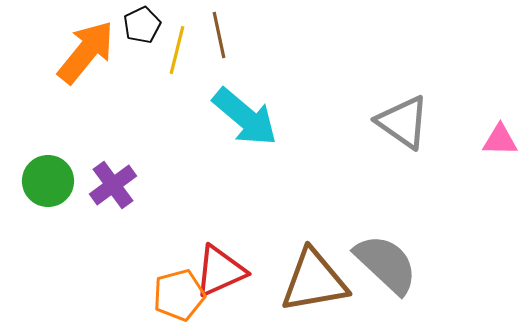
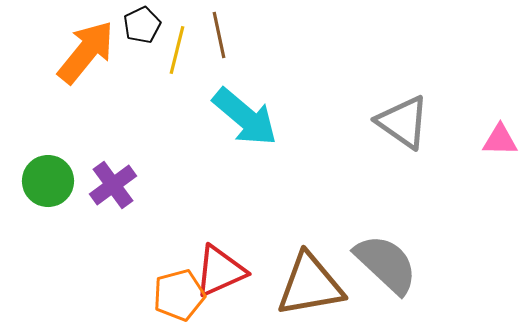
brown triangle: moved 4 px left, 4 px down
